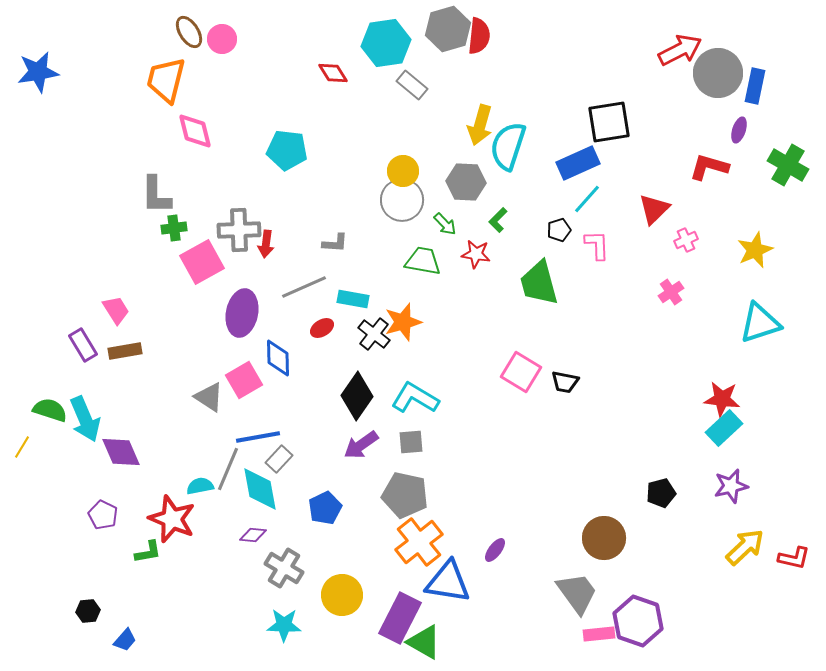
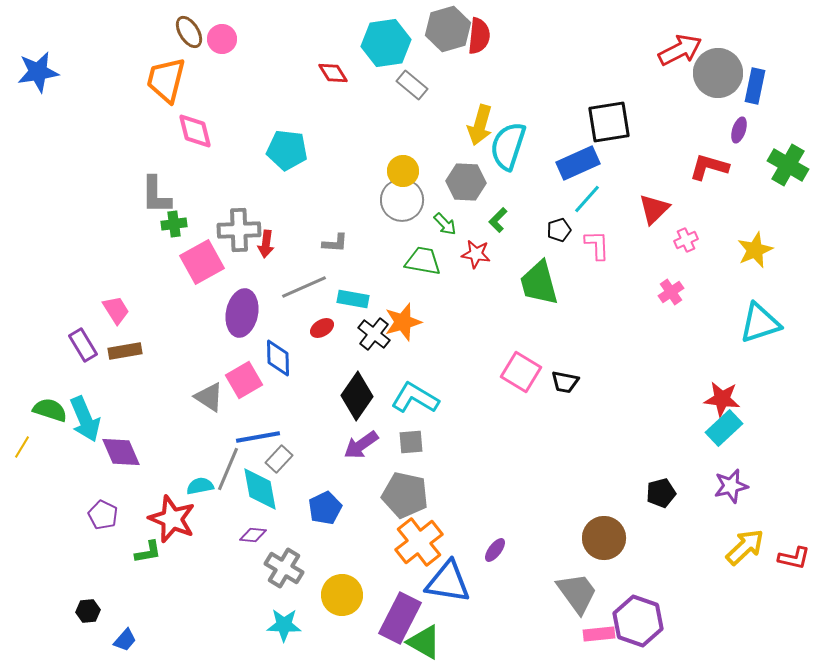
green cross at (174, 228): moved 4 px up
